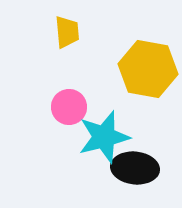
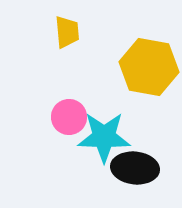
yellow hexagon: moved 1 px right, 2 px up
pink circle: moved 10 px down
cyan star: rotated 16 degrees clockwise
